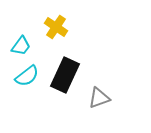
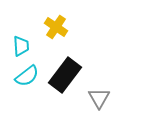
cyan trapezoid: rotated 40 degrees counterclockwise
black rectangle: rotated 12 degrees clockwise
gray triangle: rotated 40 degrees counterclockwise
